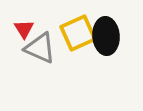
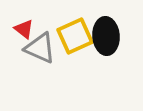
red triangle: rotated 20 degrees counterclockwise
yellow square: moved 3 px left, 3 px down
